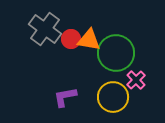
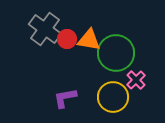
red circle: moved 4 px left
purple L-shape: moved 1 px down
